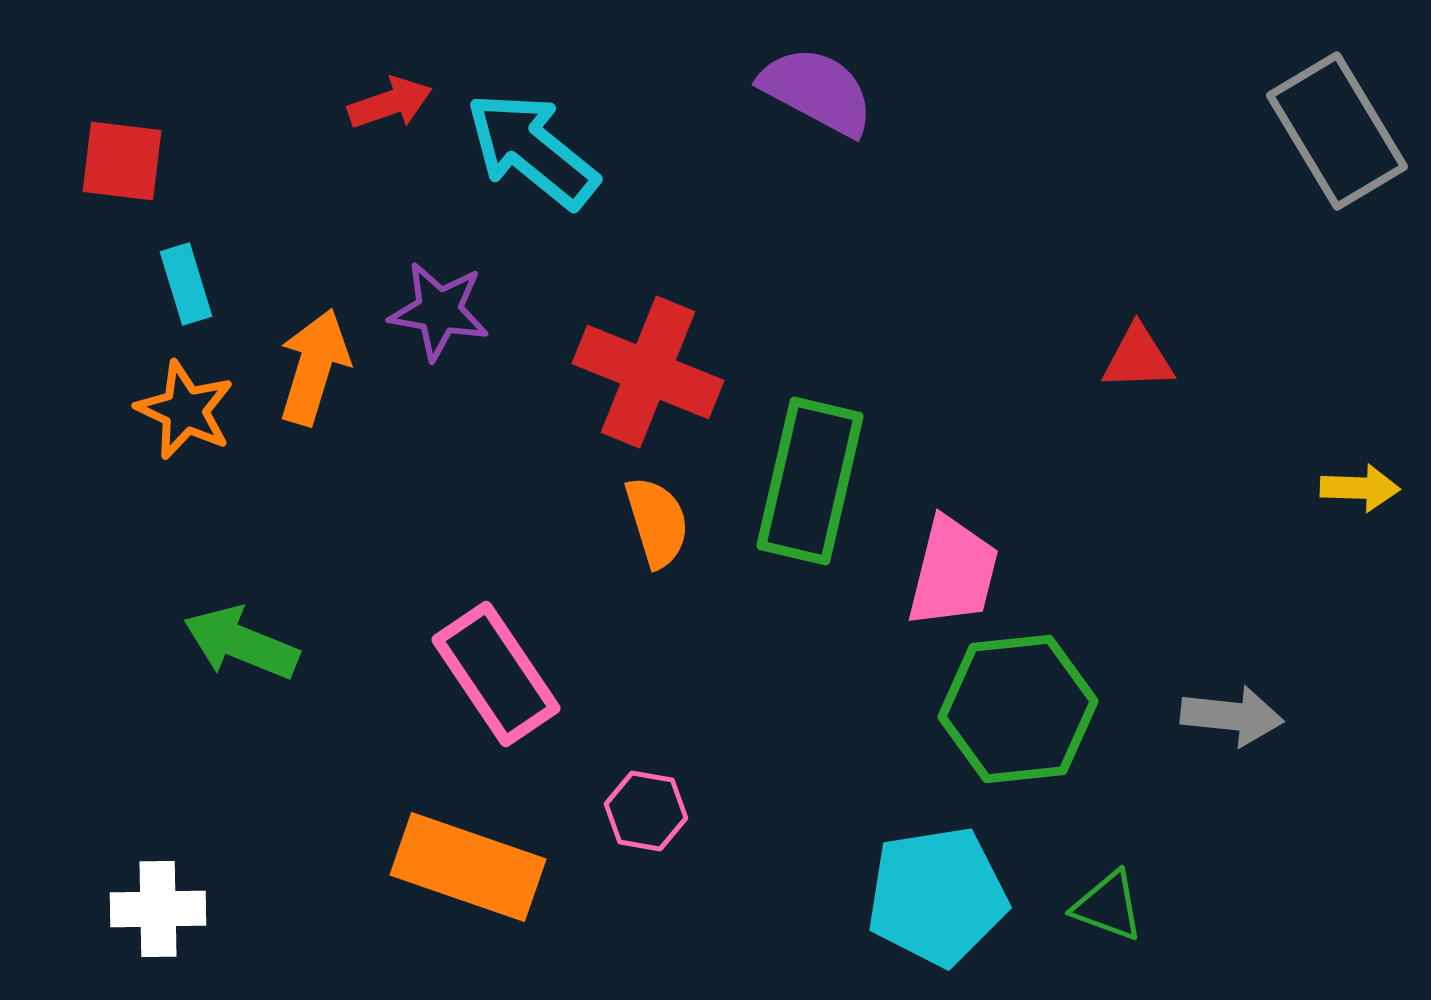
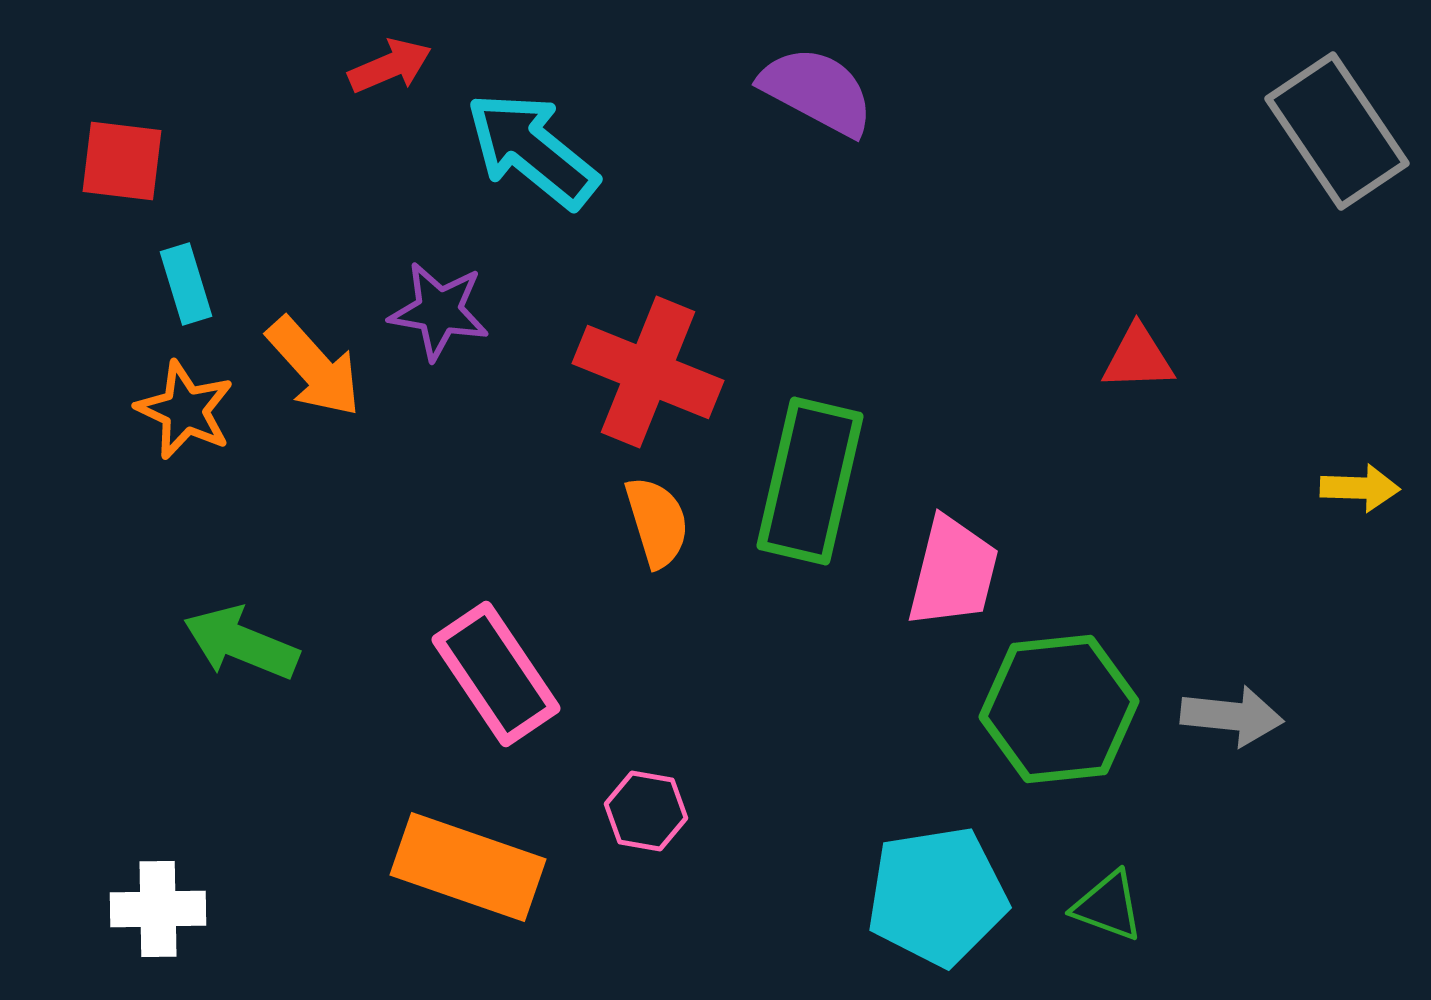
red arrow: moved 37 px up; rotated 4 degrees counterclockwise
gray rectangle: rotated 3 degrees counterclockwise
orange arrow: rotated 121 degrees clockwise
green hexagon: moved 41 px right
